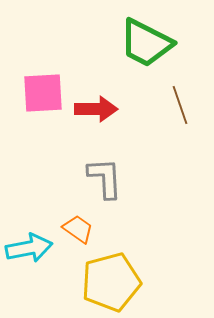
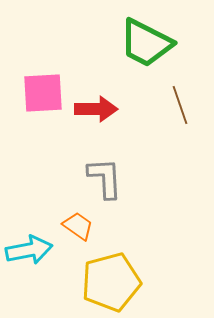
orange trapezoid: moved 3 px up
cyan arrow: moved 2 px down
